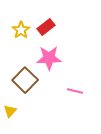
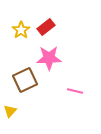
brown square: rotated 20 degrees clockwise
